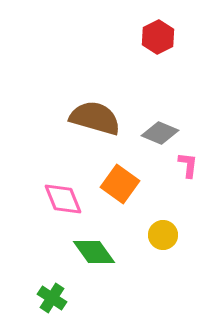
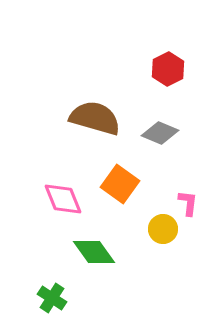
red hexagon: moved 10 px right, 32 px down
pink L-shape: moved 38 px down
yellow circle: moved 6 px up
